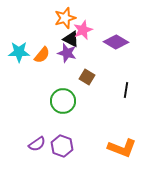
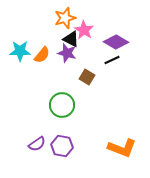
pink star: moved 1 px right; rotated 18 degrees counterclockwise
cyan star: moved 1 px right, 1 px up
black line: moved 14 px left, 30 px up; rotated 56 degrees clockwise
green circle: moved 1 px left, 4 px down
purple hexagon: rotated 10 degrees counterclockwise
